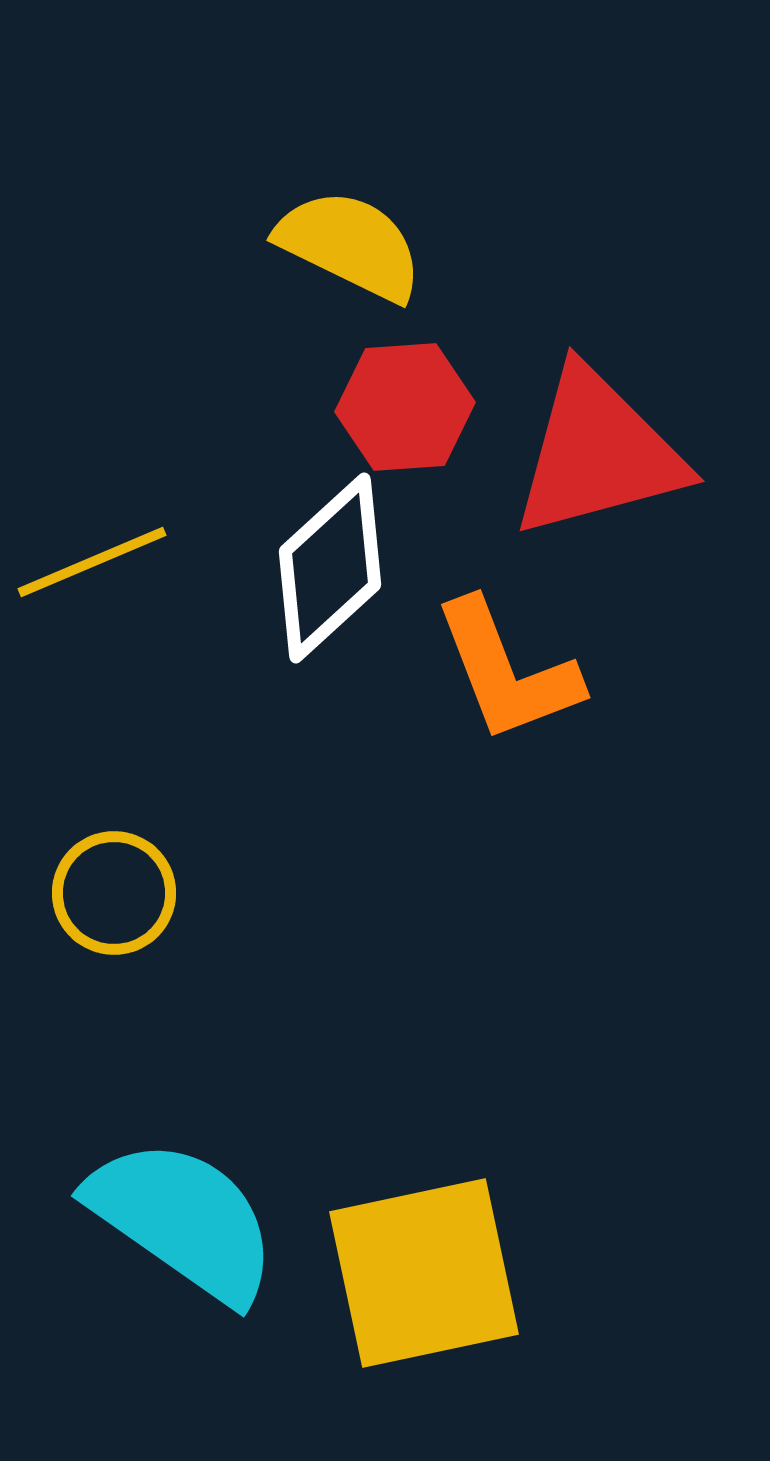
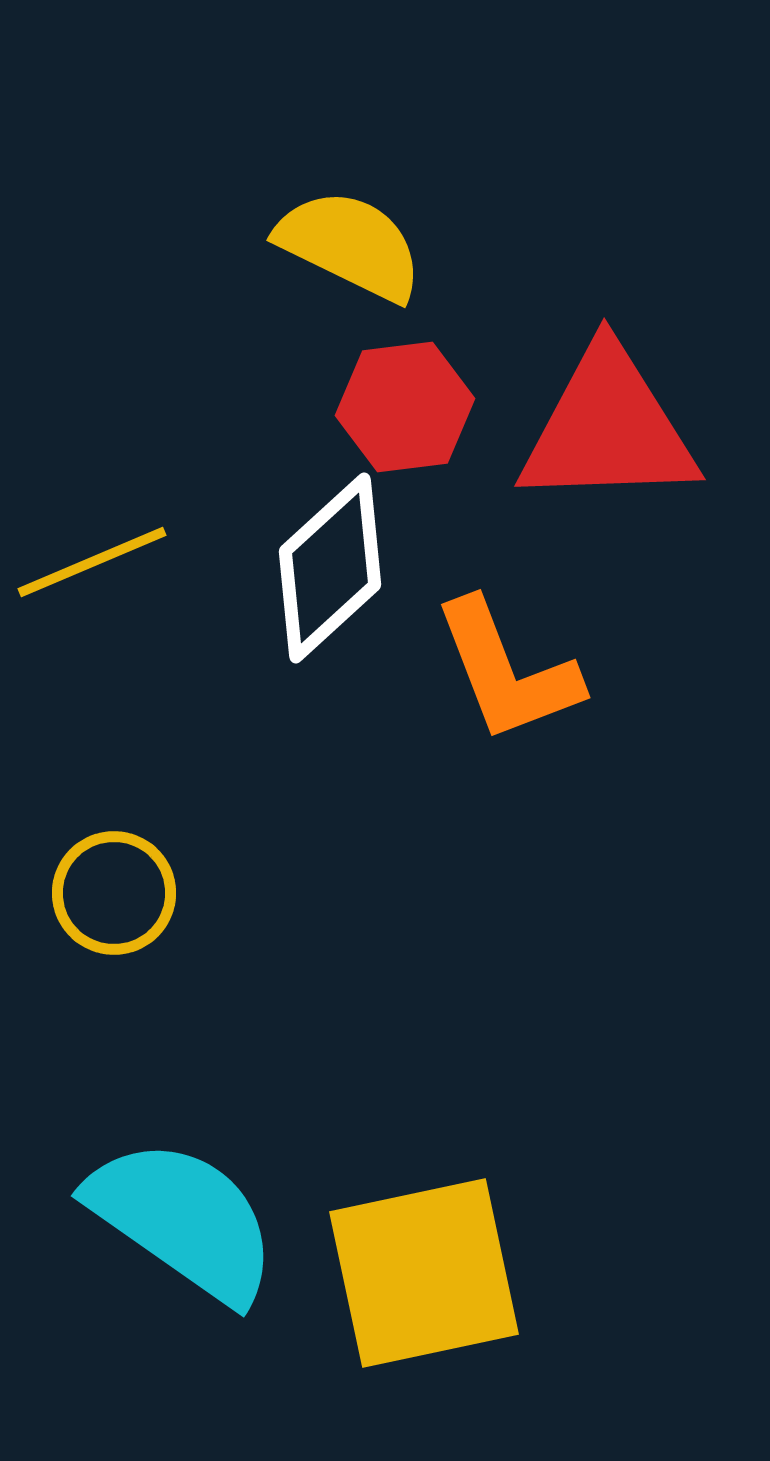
red hexagon: rotated 3 degrees counterclockwise
red triangle: moved 10 px right, 25 px up; rotated 13 degrees clockwise
